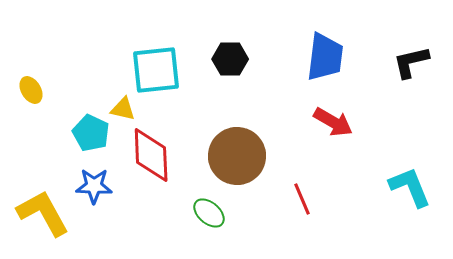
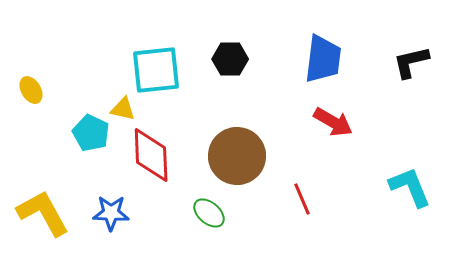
blue trapezoid: moved 2 px left, 2 px down
blue star: moved 17 px right, 27 px down
